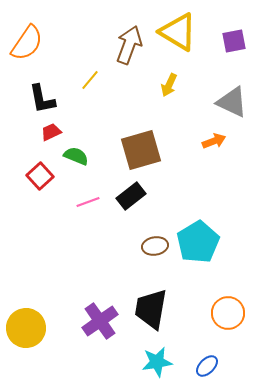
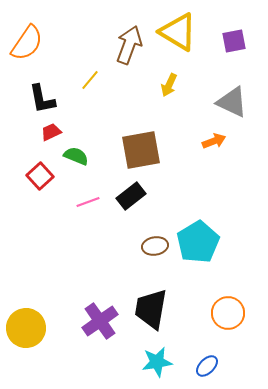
brown square: rotated 6 degrees clockwise
